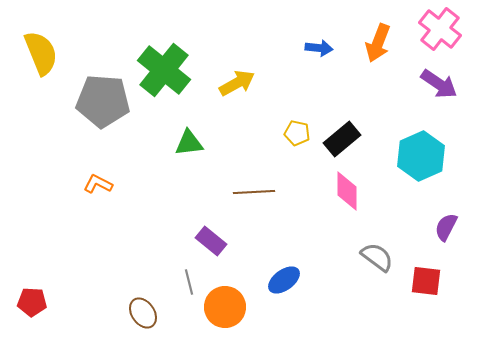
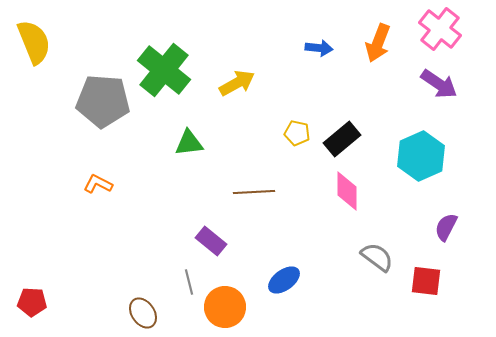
yellow semicircle: moved 7 px left, 11 px up
